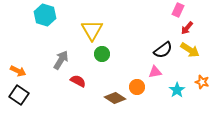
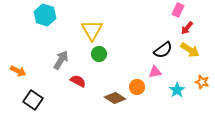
green circle: moved 3 px left
black square: moved 14 px right, 5 px down
